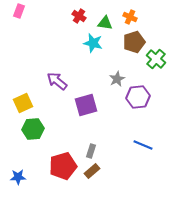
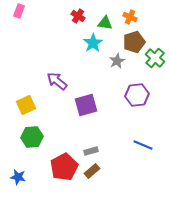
red cross: moved 1 px left
cyan star: rotated 24 degrees clockwise
green cross: moved 1 px left, 1 px up
gray star: moved 18 px up
purple hexagon: moved 1 px left, 2 px up
yellow square: moved 3 px right, 2 px down
green hexagon: moved 1 px left, 8 px down
gray rectangle: rotated 56 degrees clockwise
red pentagon: moved 1 px right, 1 px down; rotated 12 degrees counterclockwise
blue star: rotated 14 degrees clockwise
